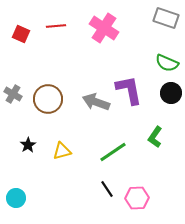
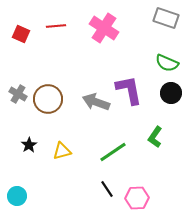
gray cross: moved 5 px right
black star: moved 1 px right
cyan circle: moved 1 px right, 2 px up
